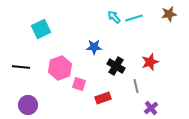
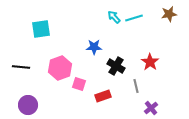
cyan square: rotated 18 degrees clockwise
red star: rotated 18 degrees counterclockwise
red rectangle: moved 2 px up
